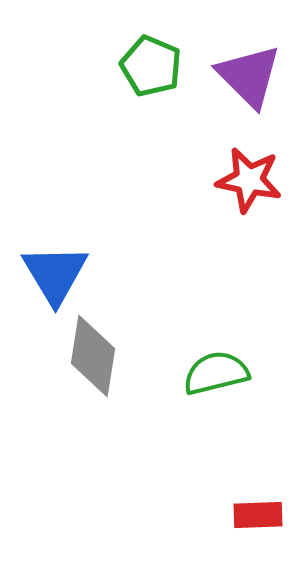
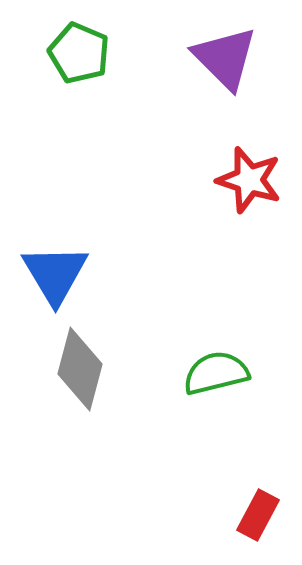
green pentagon: moved 72 px left, 13 px up
purple triangle: moved 24 px left, 18 px up
red star: rotated 6 degrees clockwise
gray diamond: moved 13 px left, 13 px down; rotated 6 degrees clockwise
red rectangle: rotated 60 degrees counterclockwise
